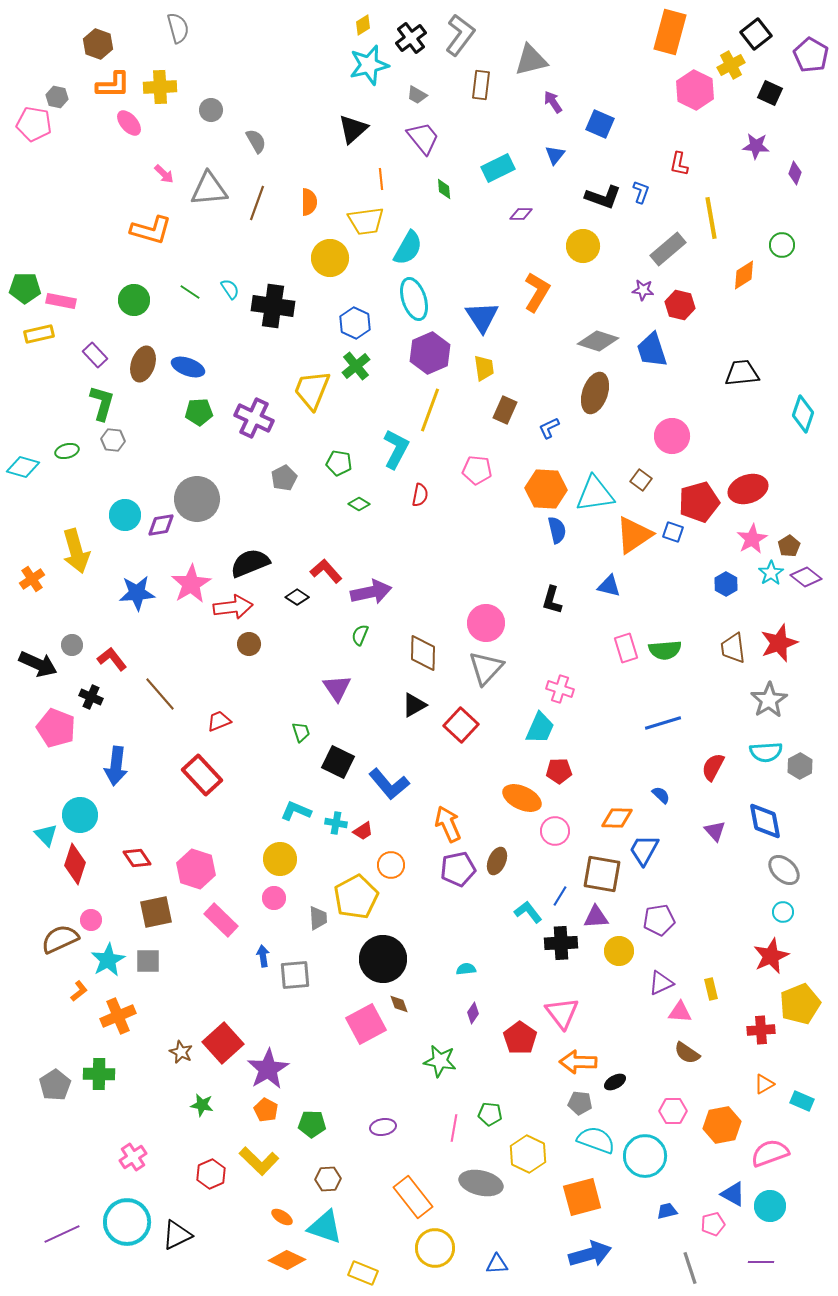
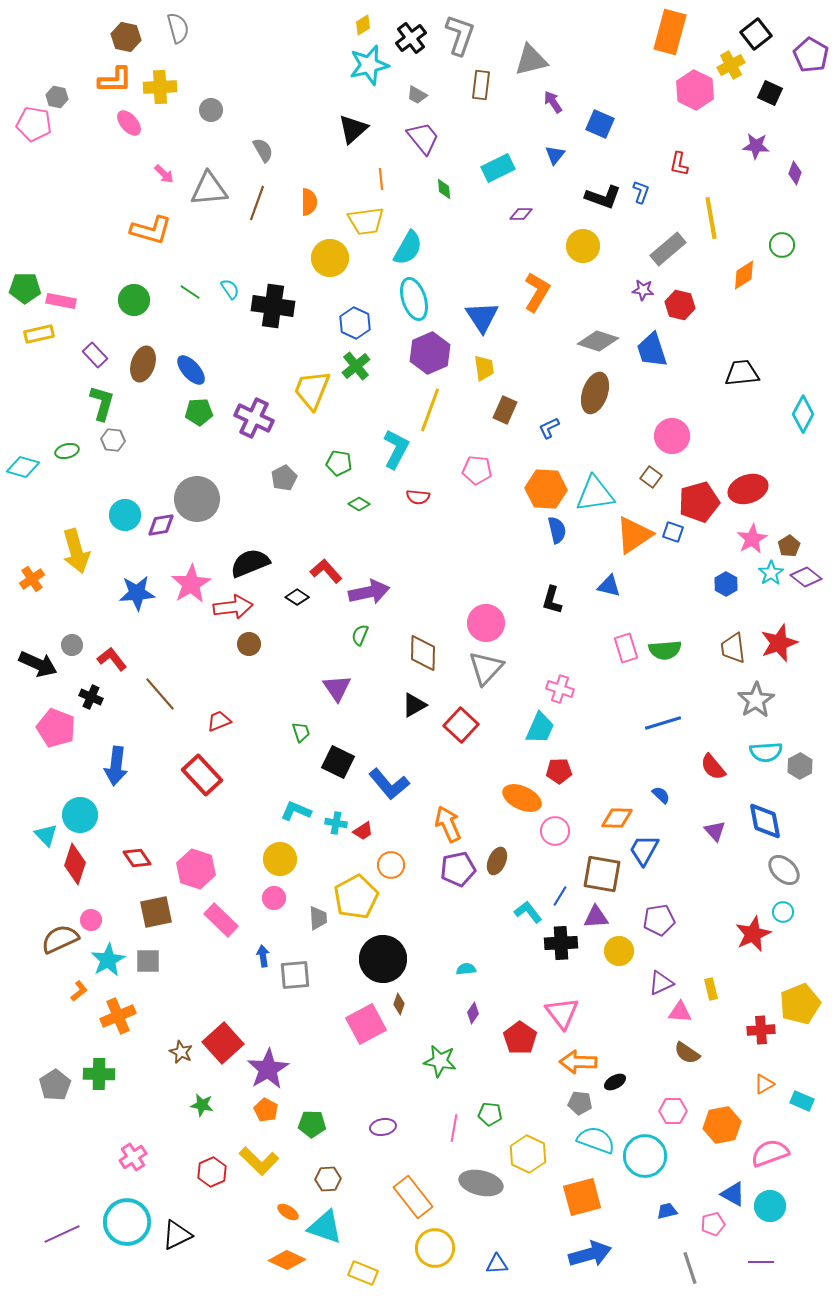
gray L-shape at (460, 35): rotated 18 degrees counterclockwise
brown hexagon at (98, 44): moved 28 px right, 7 px up; rotated 8 degrees counterclockwise
orange L-shape at (113, 85): moved 2 px right, 5 px up
gray semicircle at (256, 141): moved 7 px right, 9 px down
blue ellipse at (188, 367): moved 3 px right, 3 px down; rotated 28 degrees clockwise
cyan diamond at (803, 414): rotated 9 degrees clockwise
brown square at (641, 480): moved 10 px right, 3 px up
red semicircle at (420, 495): moved 2 px left, 2 px down; rotated 85 degrees clockwise
purple arrow at (371, 592): moved 2 px left
gray star at (769, 700): moved 13 px left
red semicircle at (713, 767): rotated 68 degrees counterclockwise
red star at (771, 956): moved 18 px left, 22 px up
brown diamond at (399, 1004): rotated 40 degrees clockwise
red hexagon at (211, 1174): moved 1 px right, 2 px up
orange ellipse at (282, 1217): moved 6 px right, 5 px up
